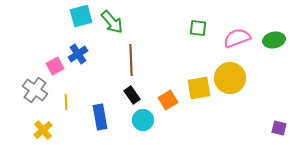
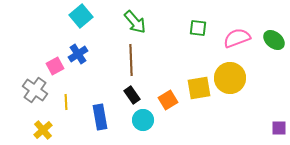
cyan square: rotated 25 degrees counterclockwise
green arrow: moved 23 px right
green ellipse: rotated 50 degrees clockwise
purple square: rotated 14 degrees counterclockwise
